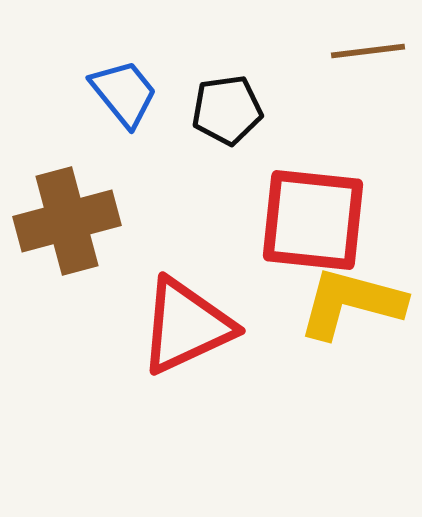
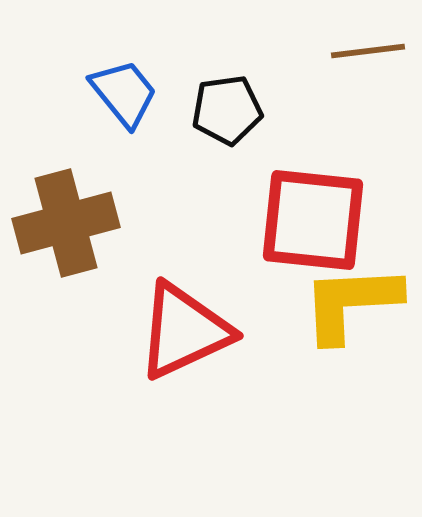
brown cross: moved 1 px left, 2 px down
yellow L-shape: rotated 18 degrees counterclockwise
red triangle: moved 2 px left, 5 px down
